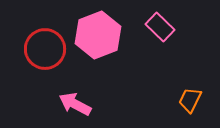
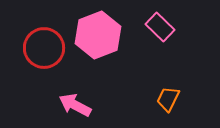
red circle: moved 1 px left, 1 px up
orange trapezoid: moved 22 px left, 1 px up
pink arrow: moved 1 px down
